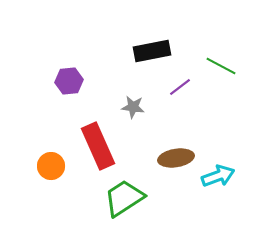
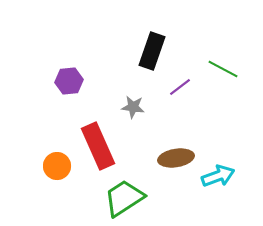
black rectangle: rotated 60 degrees counterclockwise
green line: moved 2 px right, 3 px down
orange circle: moved 6 px right
